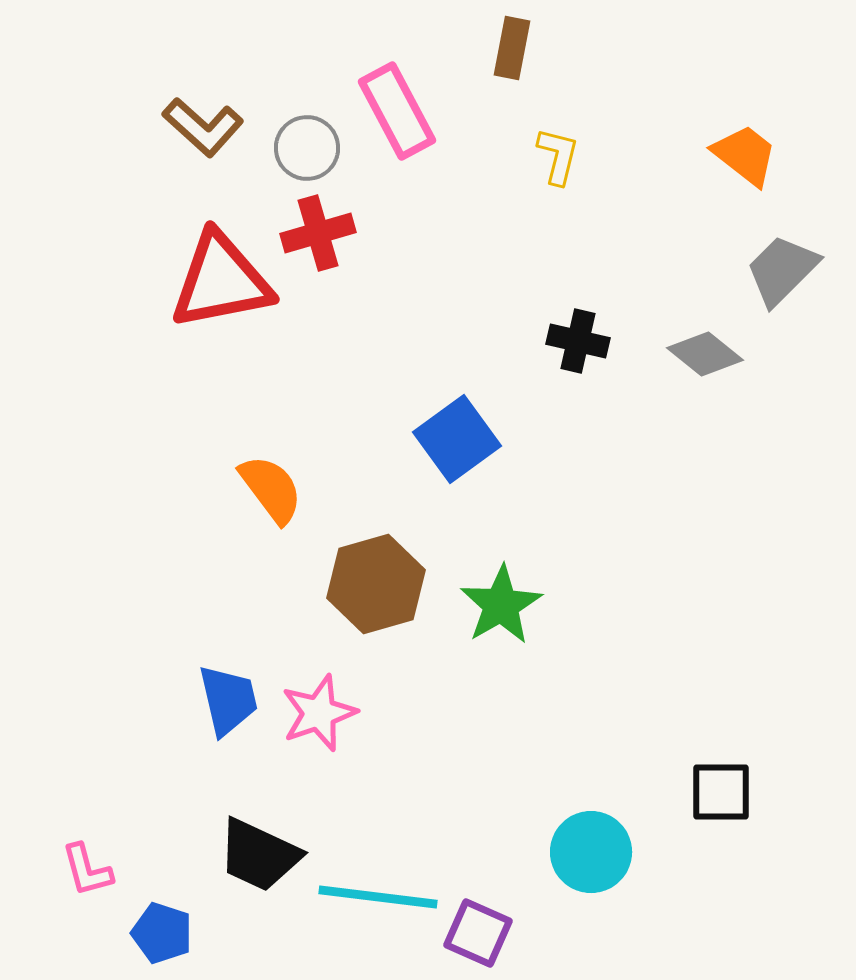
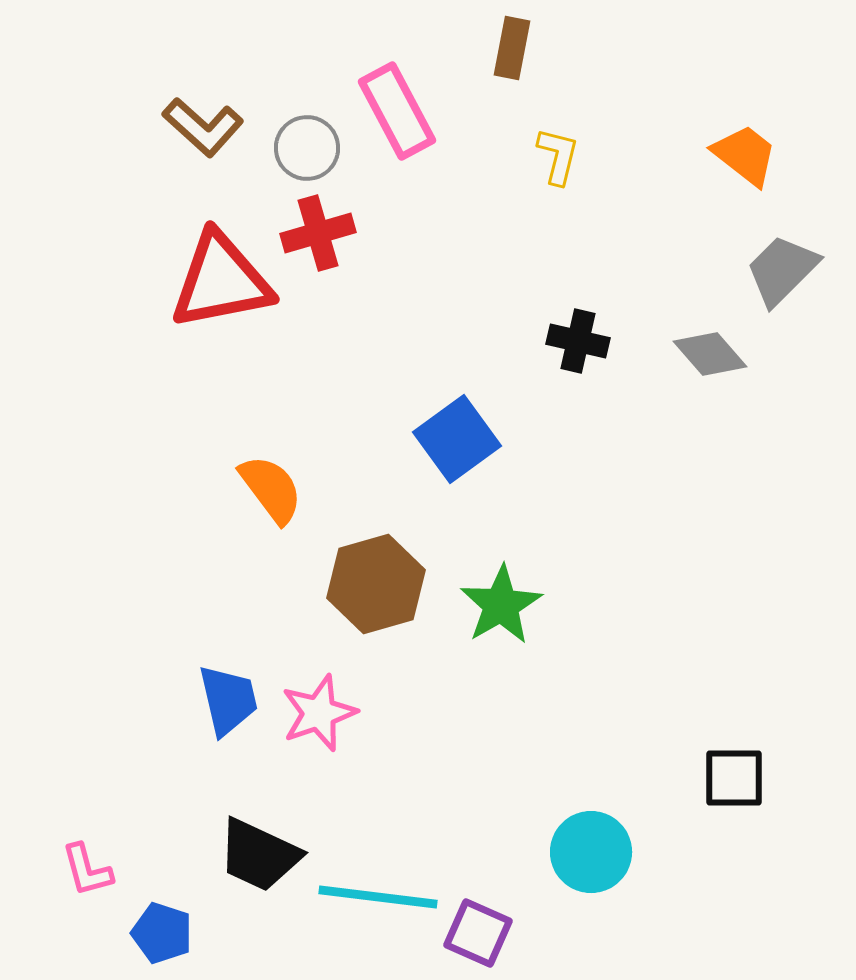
gray diamond: moved 5 px right; rotated 10 degrees clockwise
black square: moved 13 px right, 14 px up
